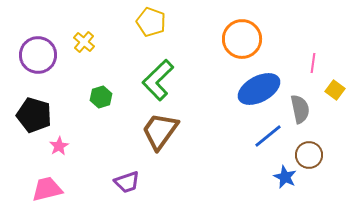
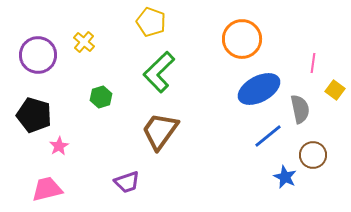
green L-shape: moved 1 px right, 8 px up
brown circle: moved 4 px right
